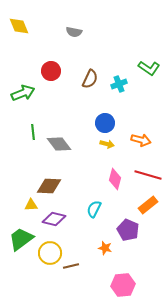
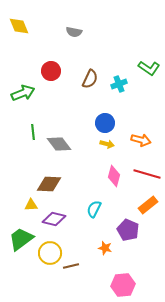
red line: moved 1 px left, 1 px up
pink diamond: moved 1 px left, 3 px up
brown diamond: moved 2 px up
